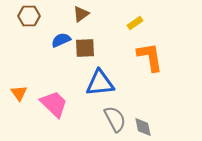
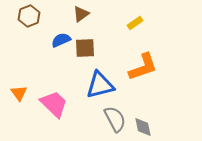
brown hexagon: rotated 20 degrees counterclockwise
orange L-shape: moved 7 px left, 10 px down; rotated 80 degrees clockwise
blue triangle: moved 2 px down; rotated 8 degrees counterclockwise
